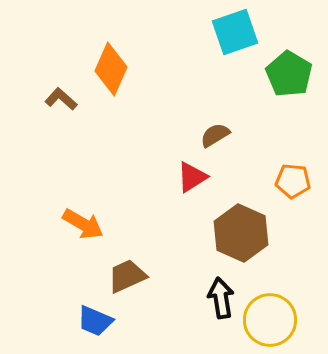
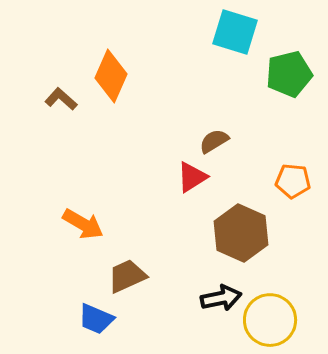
cyan square: rotated 36 degrees clockwise
orange diamond: moved 7 px down
green pentagon: rotated 27 degrees clockwise
brown semicircle: moved 1 px left, 6 px down
black arrow: rotated 87 degrees clockwise
blue trapezoid: moved 1 px right, 2 px up
